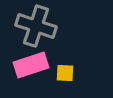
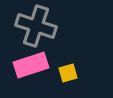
yellow square: moved 3 px right; rotated 18 degrees counterclockwise
